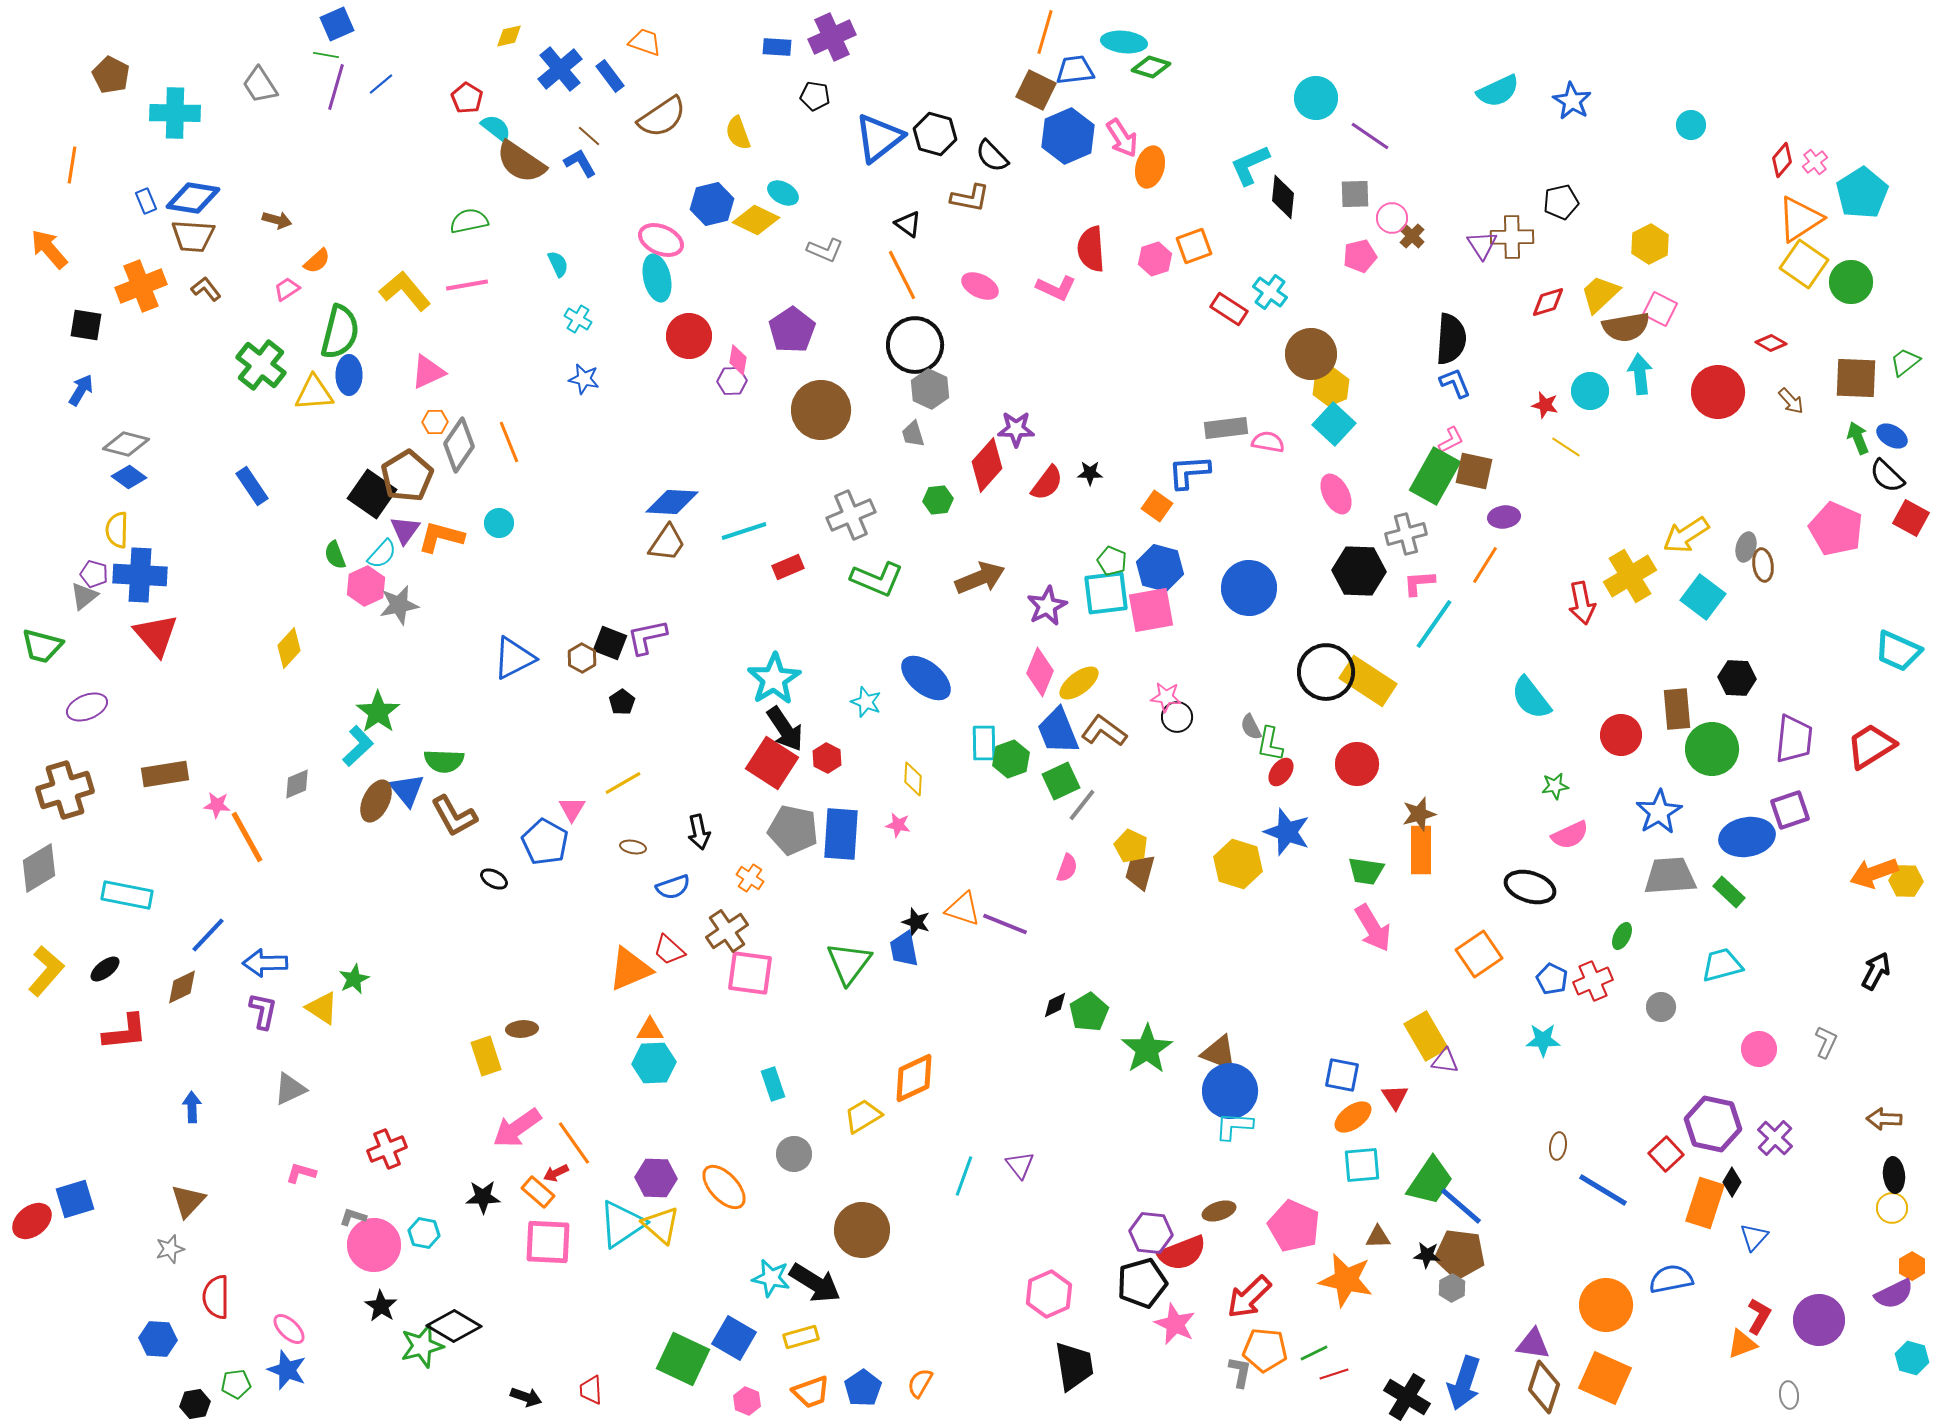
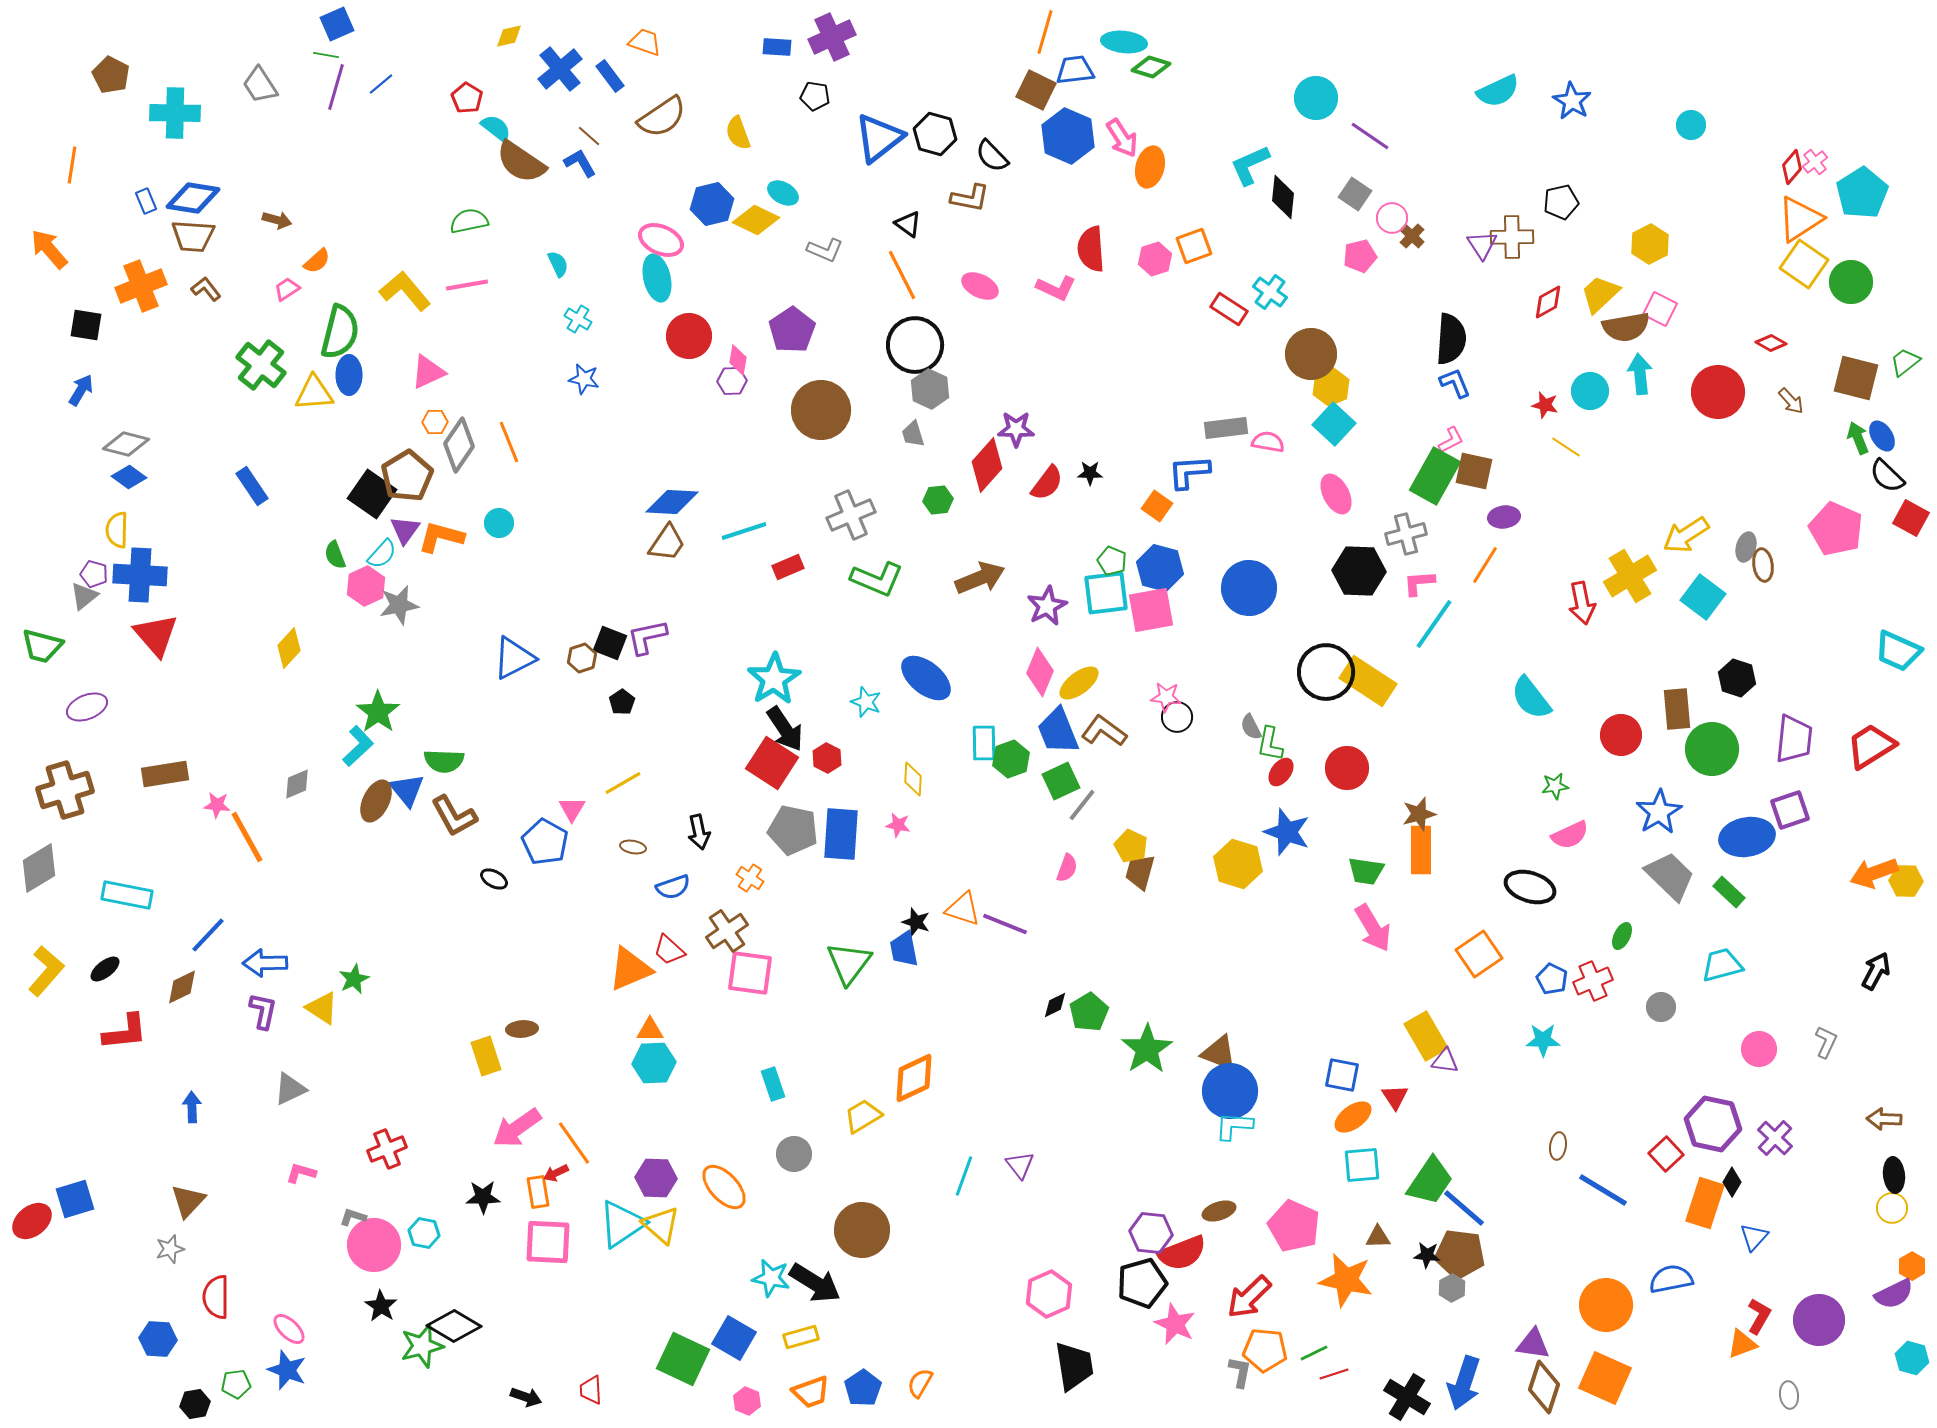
blue hexagon at (1068, 136): rotated 14 degrees counterclockwise
red diamond at (1782, 160): moved 10 px right, 7 px down
gray square at (1355, 194): rotated 36 degrees clockwise
red diamond at (1548, 302): rotated 12 degrees counterclockwise
brown square at (1856, 378): rotated 12 degrees clockwise
blue ellipse at (1892, 436): moved 10 px left; rotated 28 degrees clockwise
brown hexagon at (582, 658): rotated 12 degrees clockwise
black hexagon at (1737, 678): rotated 15 degrees clockwise
red circle at (1357, 764): moved 10 px left, 4 px down
gray trapezoid at (1670, 876): rotated 48 degrees clockwise
orange rectangle at (538, 1192): rotated 40 degrees clockwise
blue line at (1461, 1206): moved 3 px right, 2 px down
